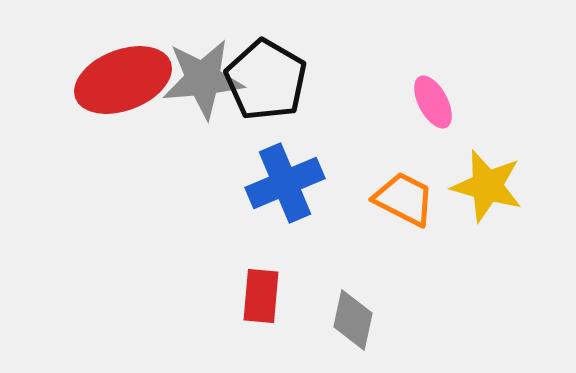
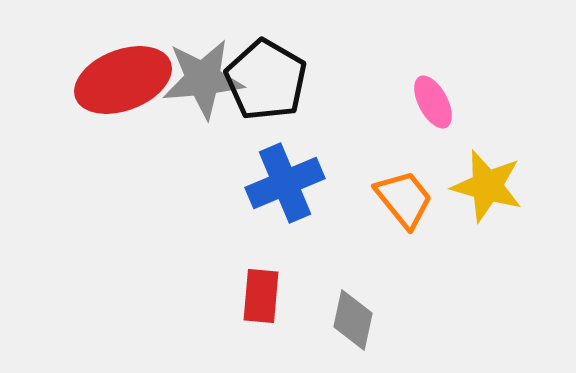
orange trapezoid: rotated 24 degrees clockwise
